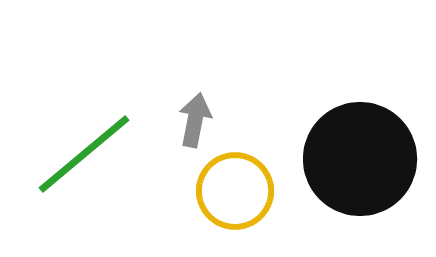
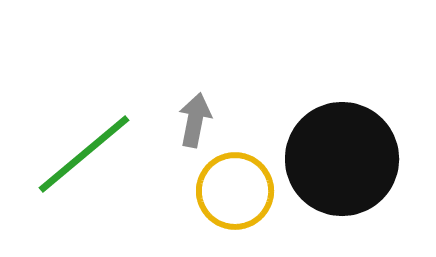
black circle: moved 18 px left
